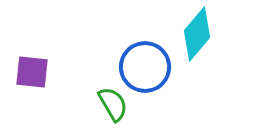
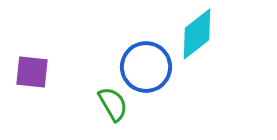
cyan diamond: rotated 12 degrees clockwise
blue circle: moved 1 px right
